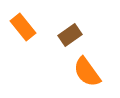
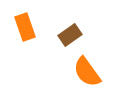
orange rectangle: moved 2 px right; rotated 20 degrees clockwise
